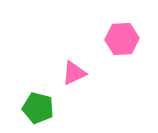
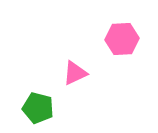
pink triangle: moved 1 px right
